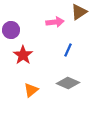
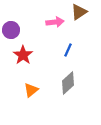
gray diamond: rotated 65 degrees counterclockwise
